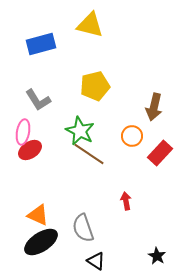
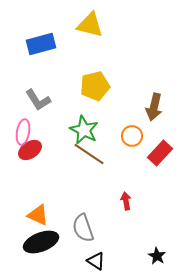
green star: moved 4 px right, 1 px up
black ellipse: rotated 12 degrees clockwise
